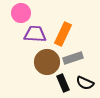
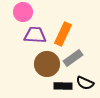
pink circle: moved 2 px right, 1 px up
purple trapezoid: moved 1 px down
gray rectangle: rotated 18 degrees counterclockwise
brown circle: moved 2 px down
black rectangle: moved 3 px down; rotated 66 degrees counterclockwise
